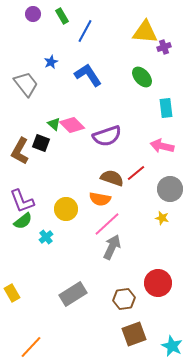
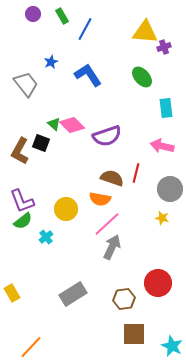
blue line: moved 2 px up
red line: rotated 36 degrees counterclockwise
brown square: rotated 20 degrees clockwise
